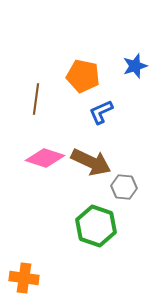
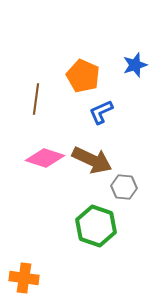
blue star: moved 1 px up
orange pentagon: rotated 12 degrees clockwise
brown arrow: moved 1 px right, 2 px up
